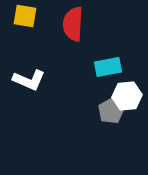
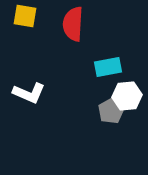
white L-shape: moved 13 px down
